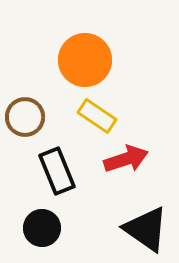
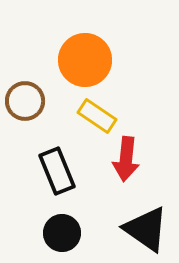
brown circle: moved 16 px up
red arrow: rotated 114 degrees clockwise
black circle: moved 20 px right, 5 px down
